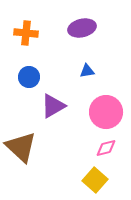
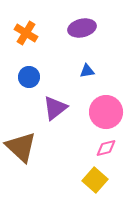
orange cross: rotated 25 degrees clockwise
purple triangle: moved 2 px right, 2 px down; rotated 8 degrees counterclockwise
